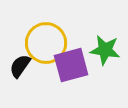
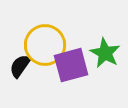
yellow circle: moved 1 px left, 2 px down
green star: moved 3 px down; rotated 20 degrees clockwise
